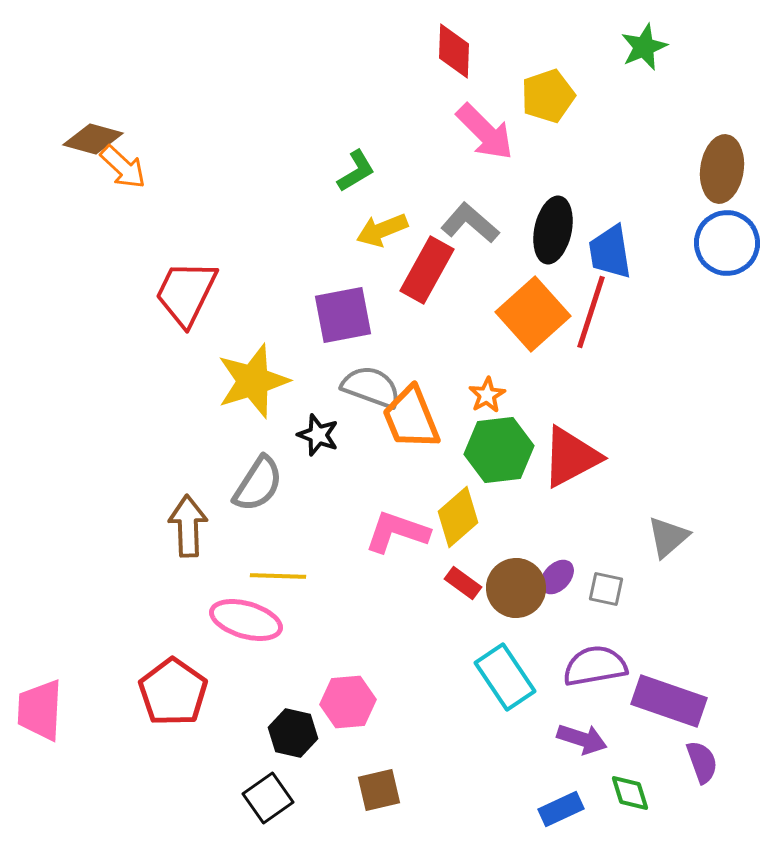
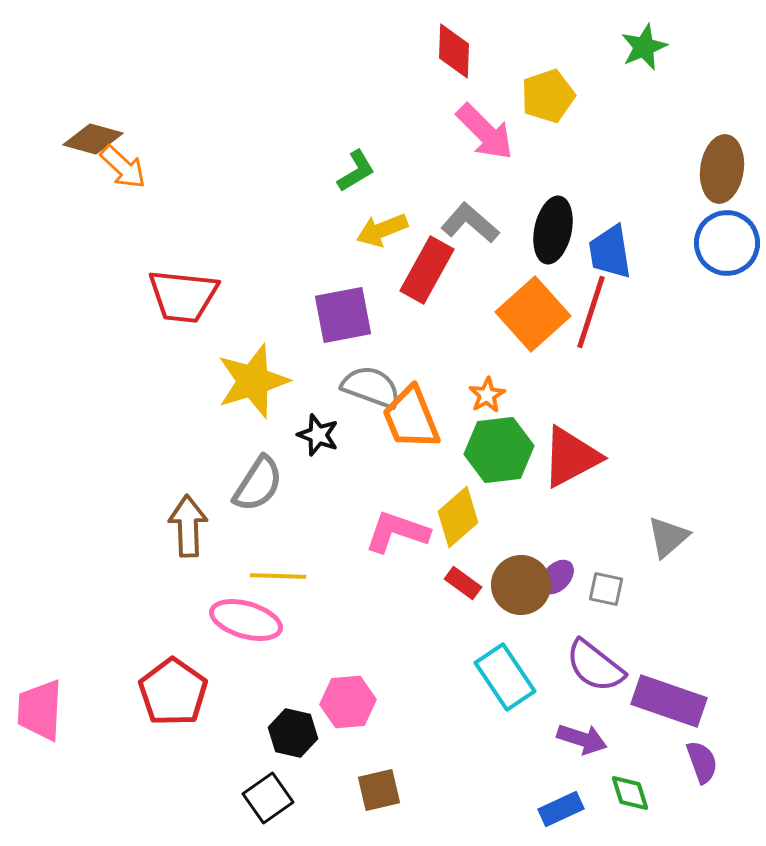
red trapezoid at (186, 293): moved 3 px left, 3 px down; rotated 110 degrees counterclockwise
brown circle at (516, 588): moved 5 px right, 3 px up
purple semicircle at (595, 666): rotated 132 degrees counterclockwise
